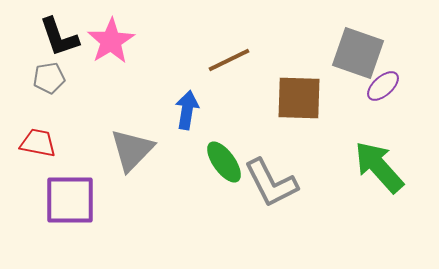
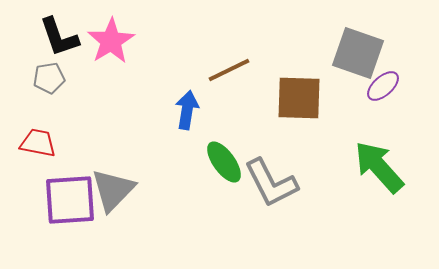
brown line: moved 10 px down
gray triangle: moved 19 px left, 40 px down
purple square: rotated 4 degrees counterclockwise
